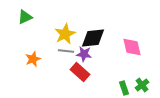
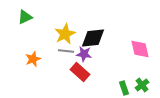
pink diamond: moved 8 px right, 2 px down
